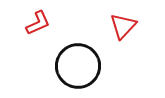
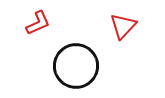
black circle: moved 2 px left
